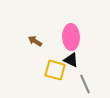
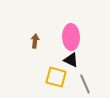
brown arrow: rotated 64 degrees clockwise
yellow square: moved 1 px right, 7 px down
